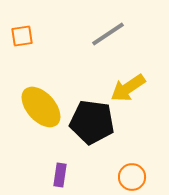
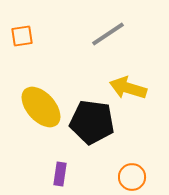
yellow arrow: rotated 51 degrees clockwise
purple rectangle: moved 1 px up
